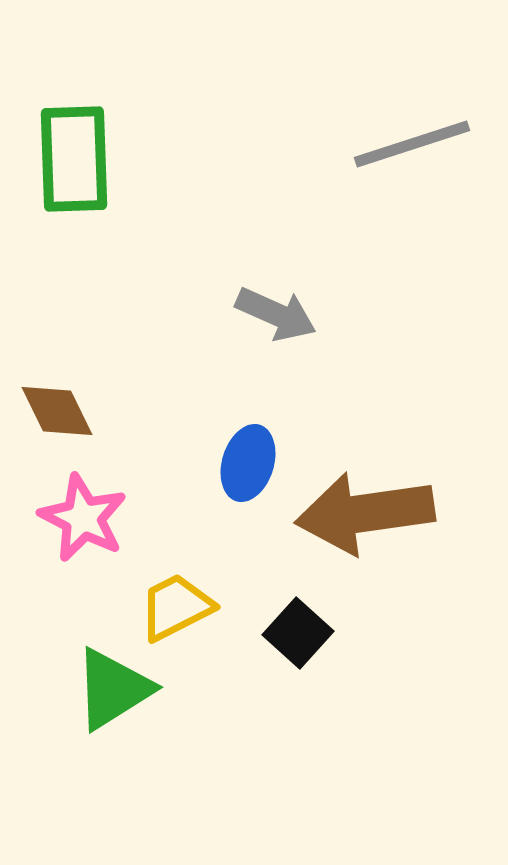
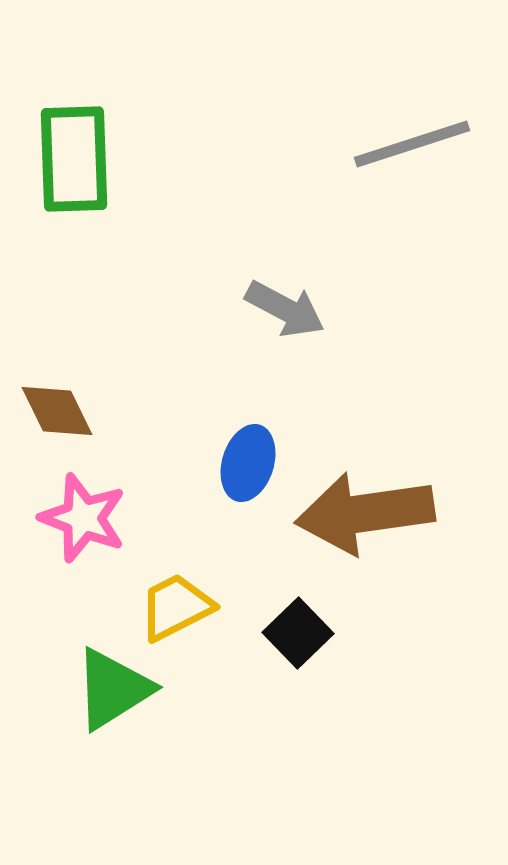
gray arrow: moved 9 px right, 5 px up; rotated 4 degrees clockwise
pink star: rotated 6 degrees counterclockwise
black square: rotated 4 degrees clockwise
